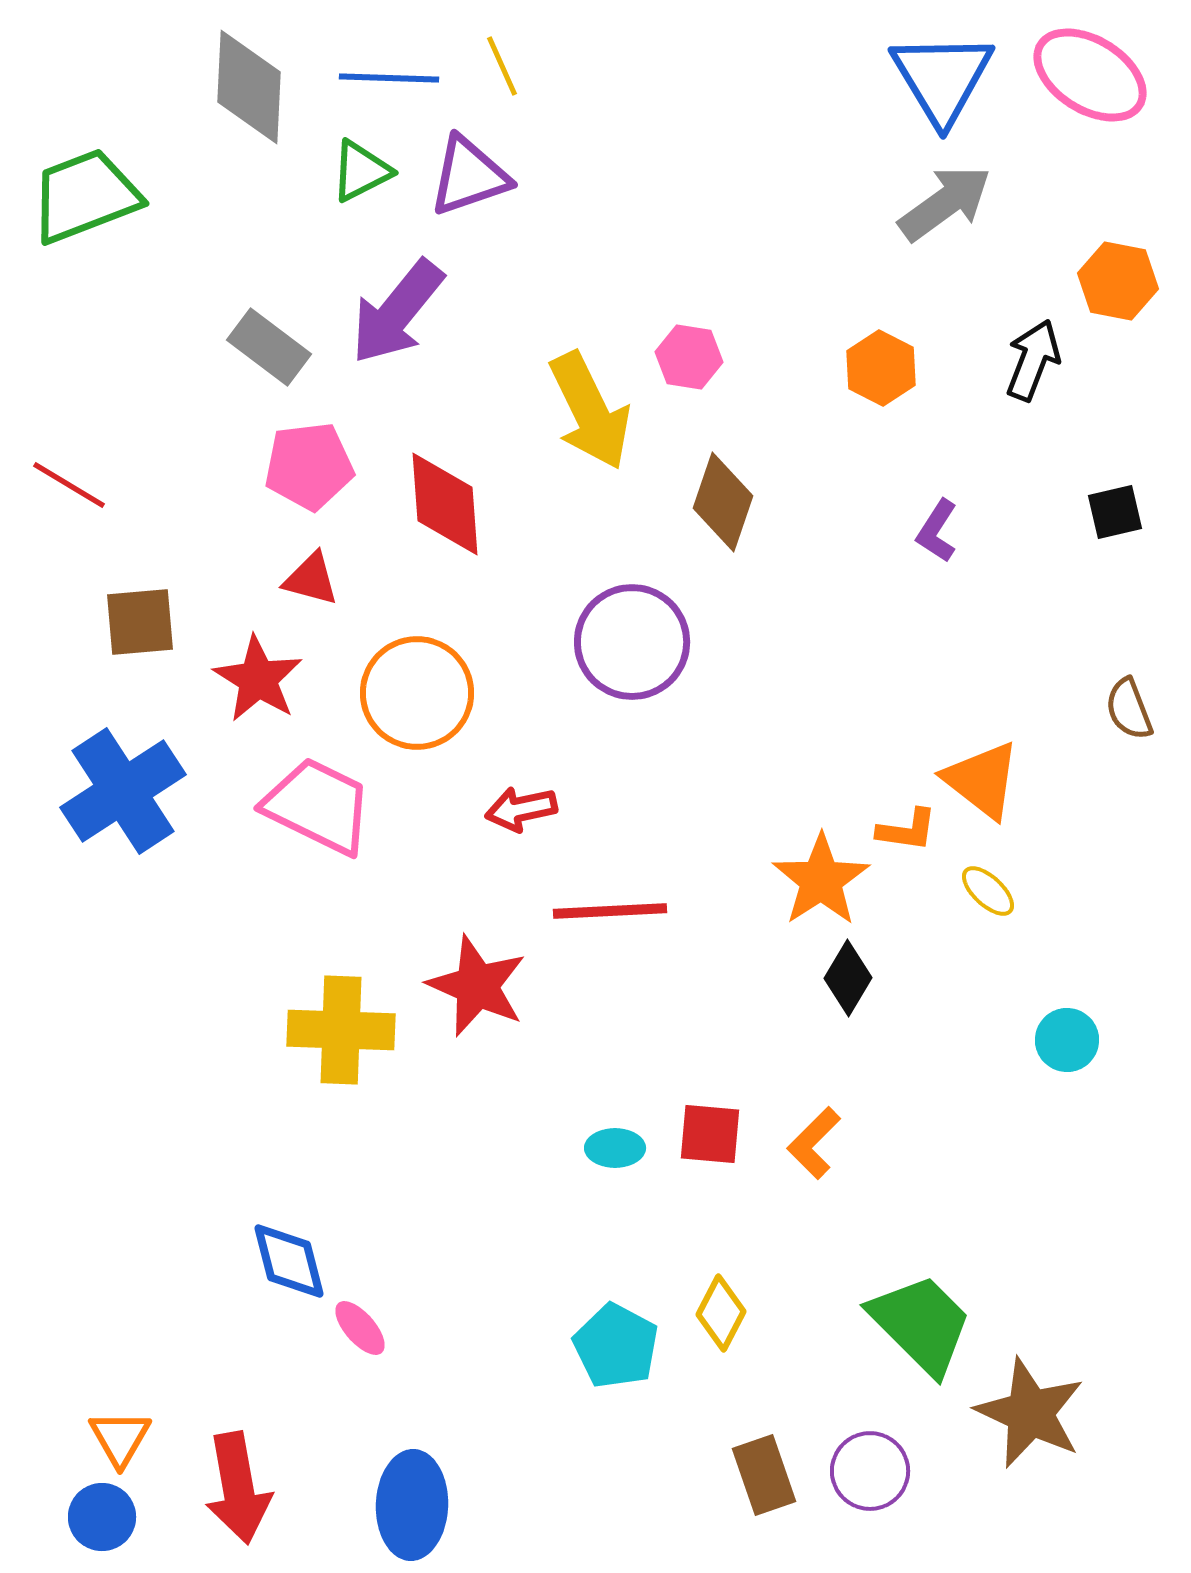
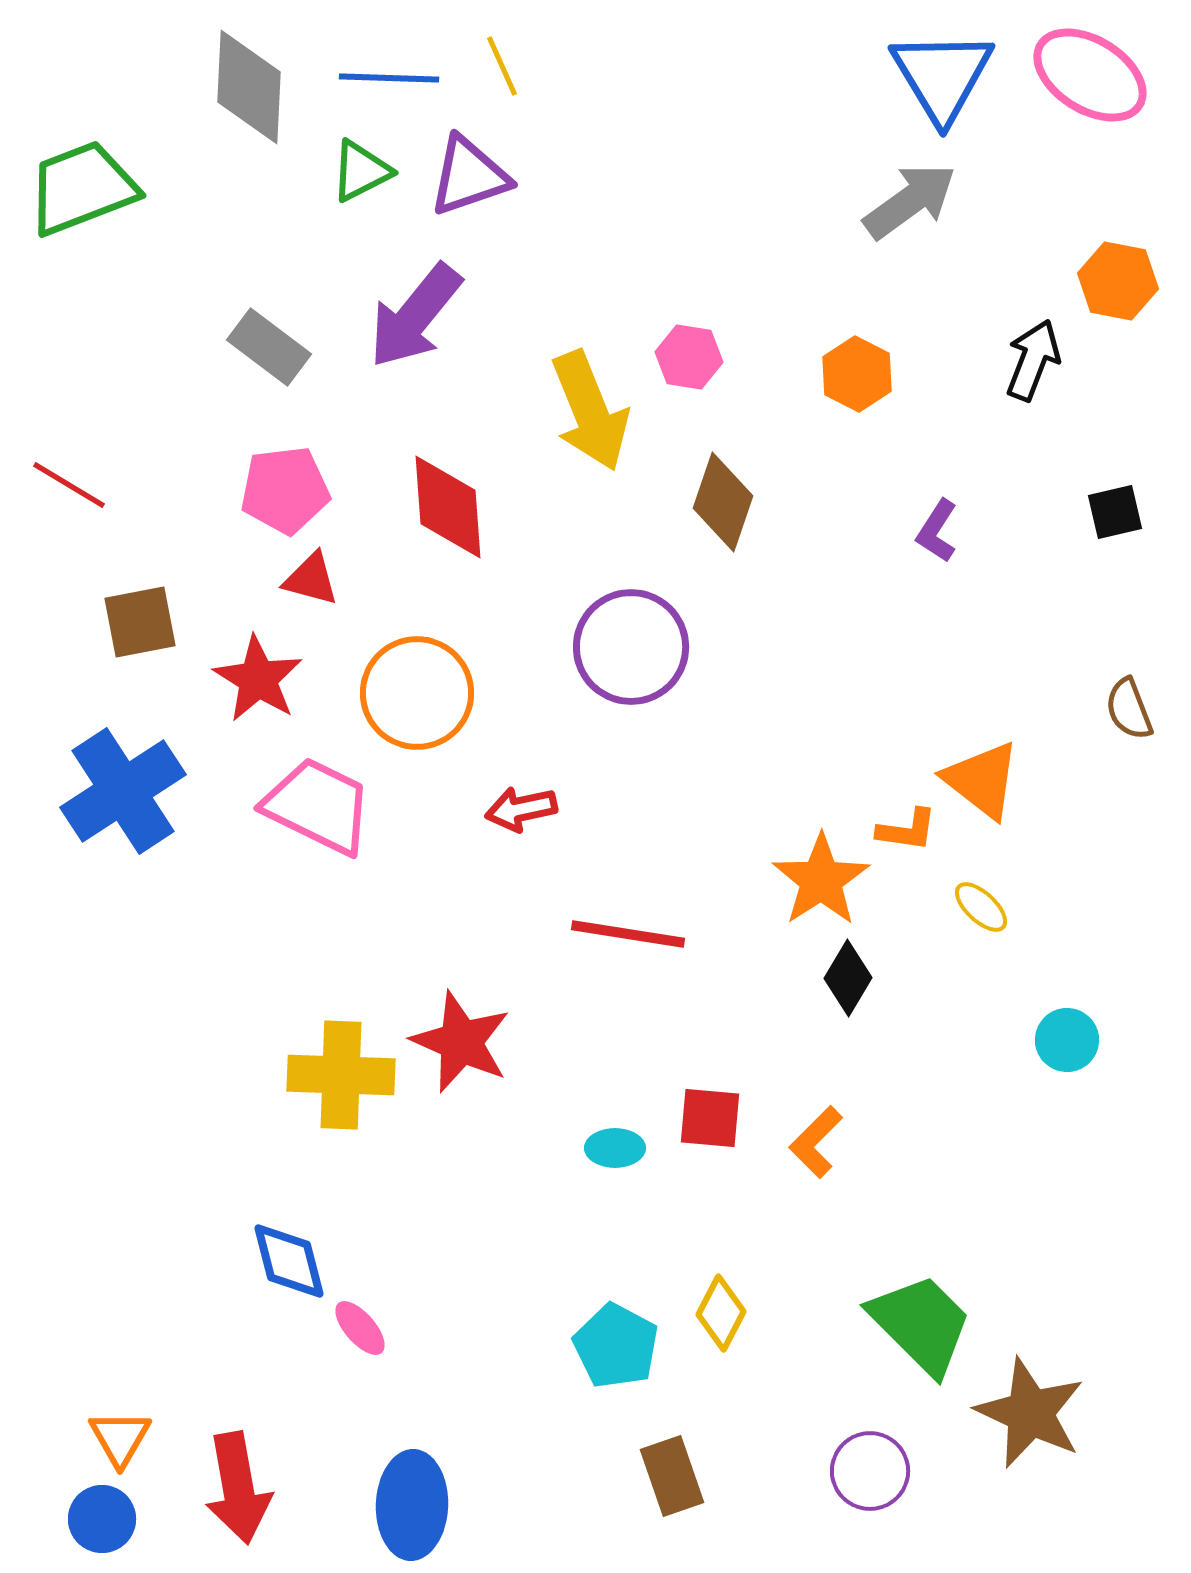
blue triangle at (942, 78): moved 2 px up
green trapezoid at (85, 196): moved 3 px left, 8 px up
gray arrow at (945, 203): moved 35 px left, 2 px up
purple arrow at (397, 312): moved 18 px right, 4 px down
orange hexagon at (881, 368): moved 24 px left, 6 px down
yellow arrow at (590, 411): rotated 4 degrees clockwise
pink pentagon at (309, 466): moved 24 px left, 24 px down
red diamond at (445, 504): moved 3 px right, 3 px down
brown square at (140, 622): rotated 6 degrees counterclockwise
purple circle at (632, 642): moved 1 px left, 5 px down
yellow ellipse at (988, 891): moved 7 px left, 16 px down
red line at (610, 911): moved 18 px right, 23 px down; rotated 12 degrees clockwise
red star at (477, 986): moved 16 px left, 56 px down
yellow cross at (341, 1030): moved 45 px down
red square at (710, 1134): moved 16 px up
orange L-shape at (814, 1143): moved 2 px right, 1 px up
brown rectangle at (764, 1475): moved 92 px left, 1 px down
blue circle at (102, 1517): moved 2 px down
